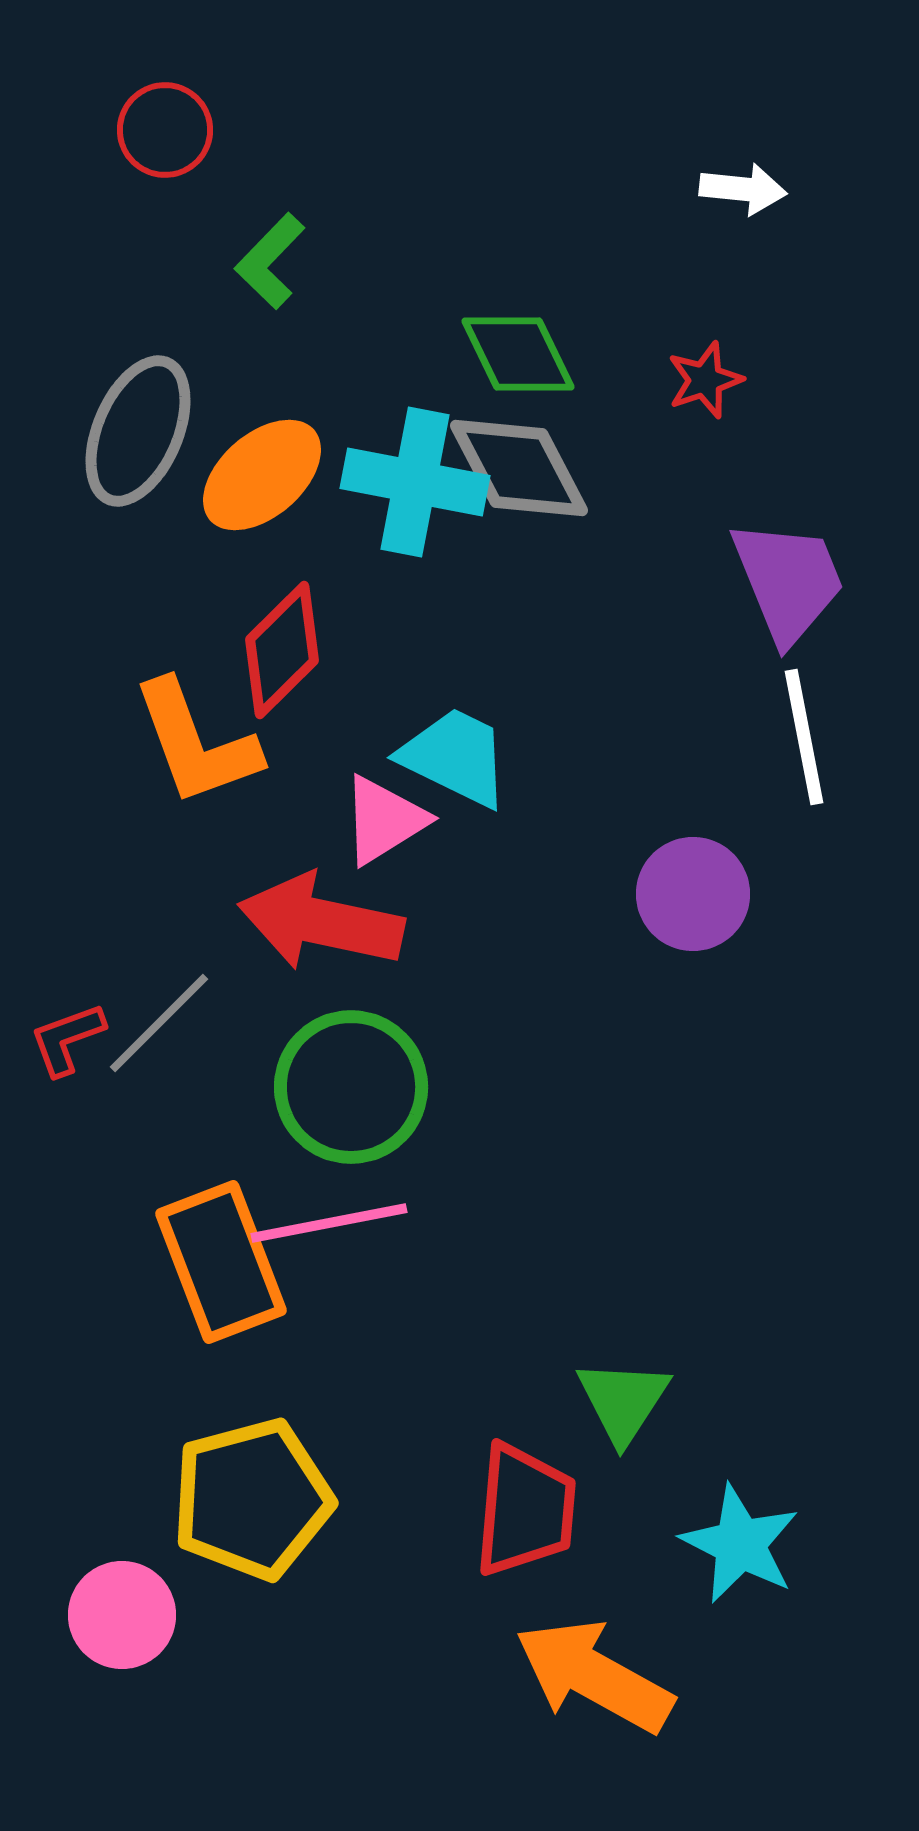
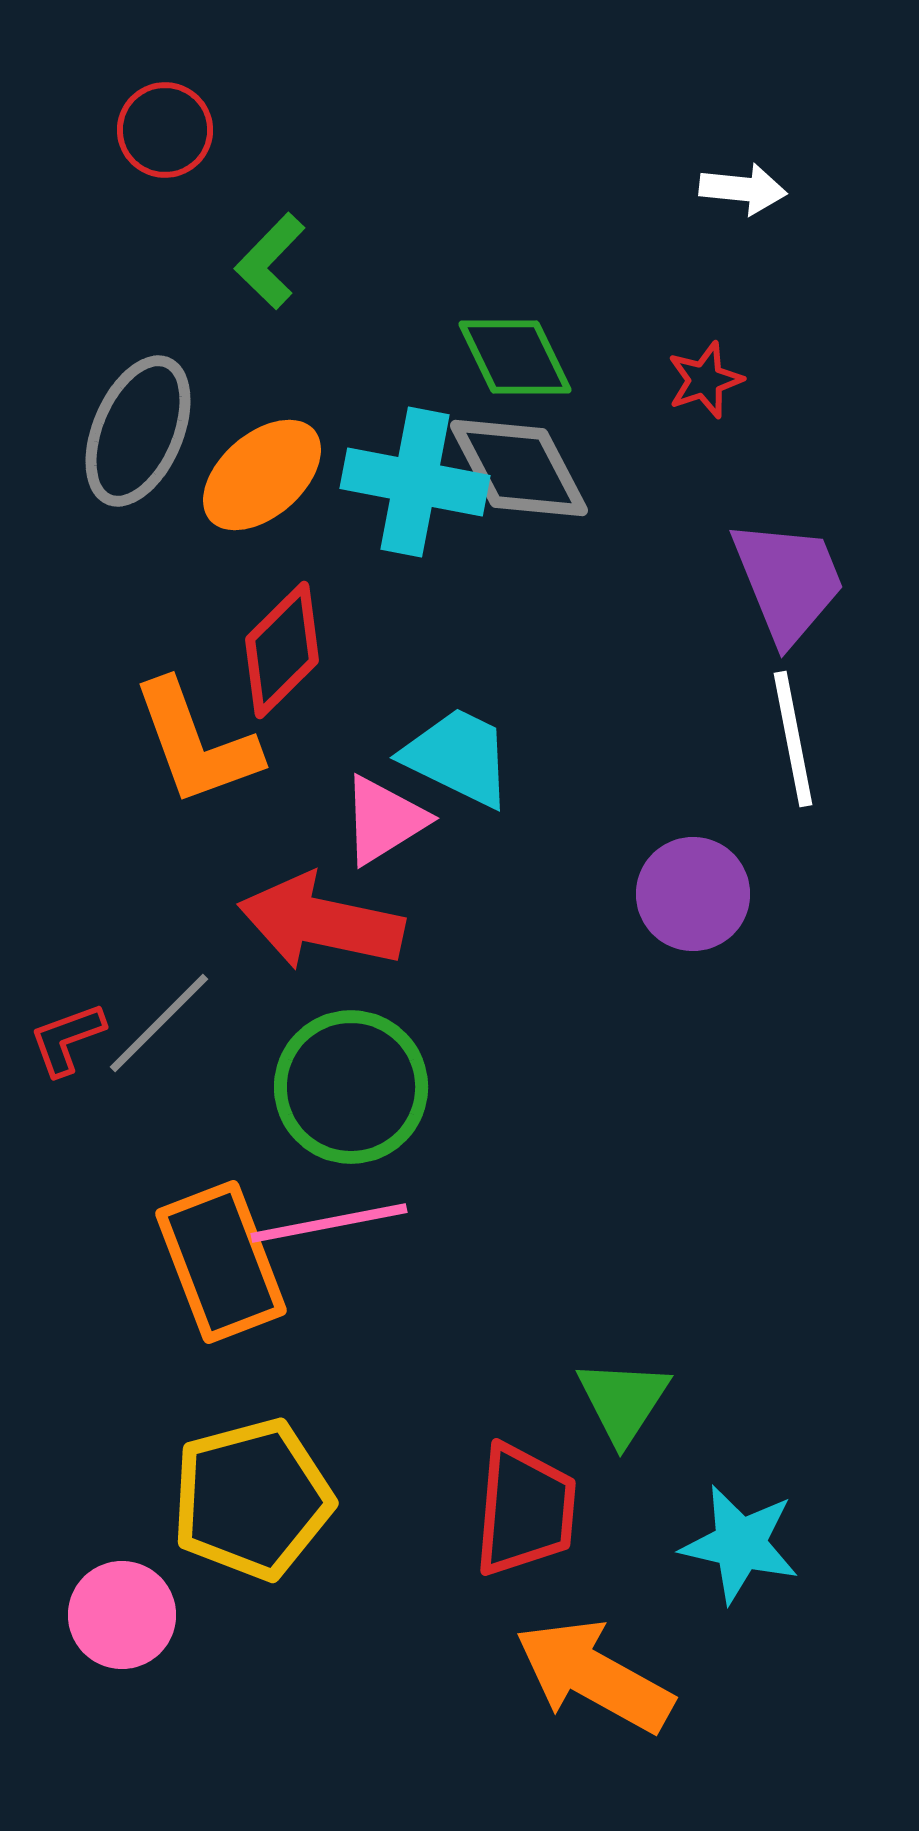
green diamond: moved 3 px left, 3 px down
white line: moved 11 px left, 2 px down
cyan trapezoid: moved 3 px right
cyan star: rotated 14 degrees counterclockwise
